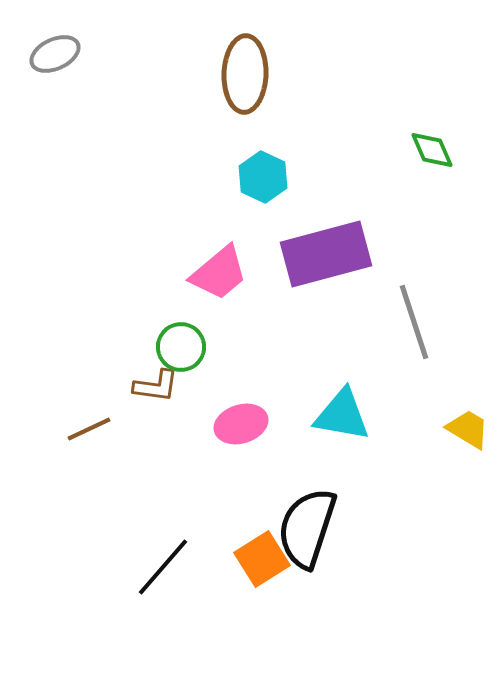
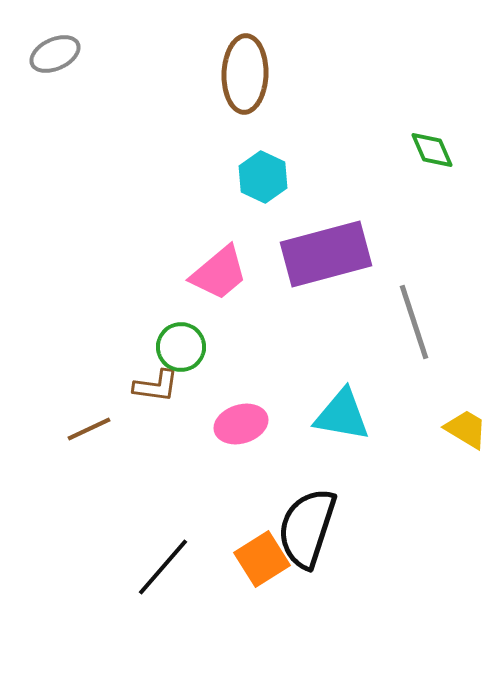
yellow trapezoid: moved 2 px left
